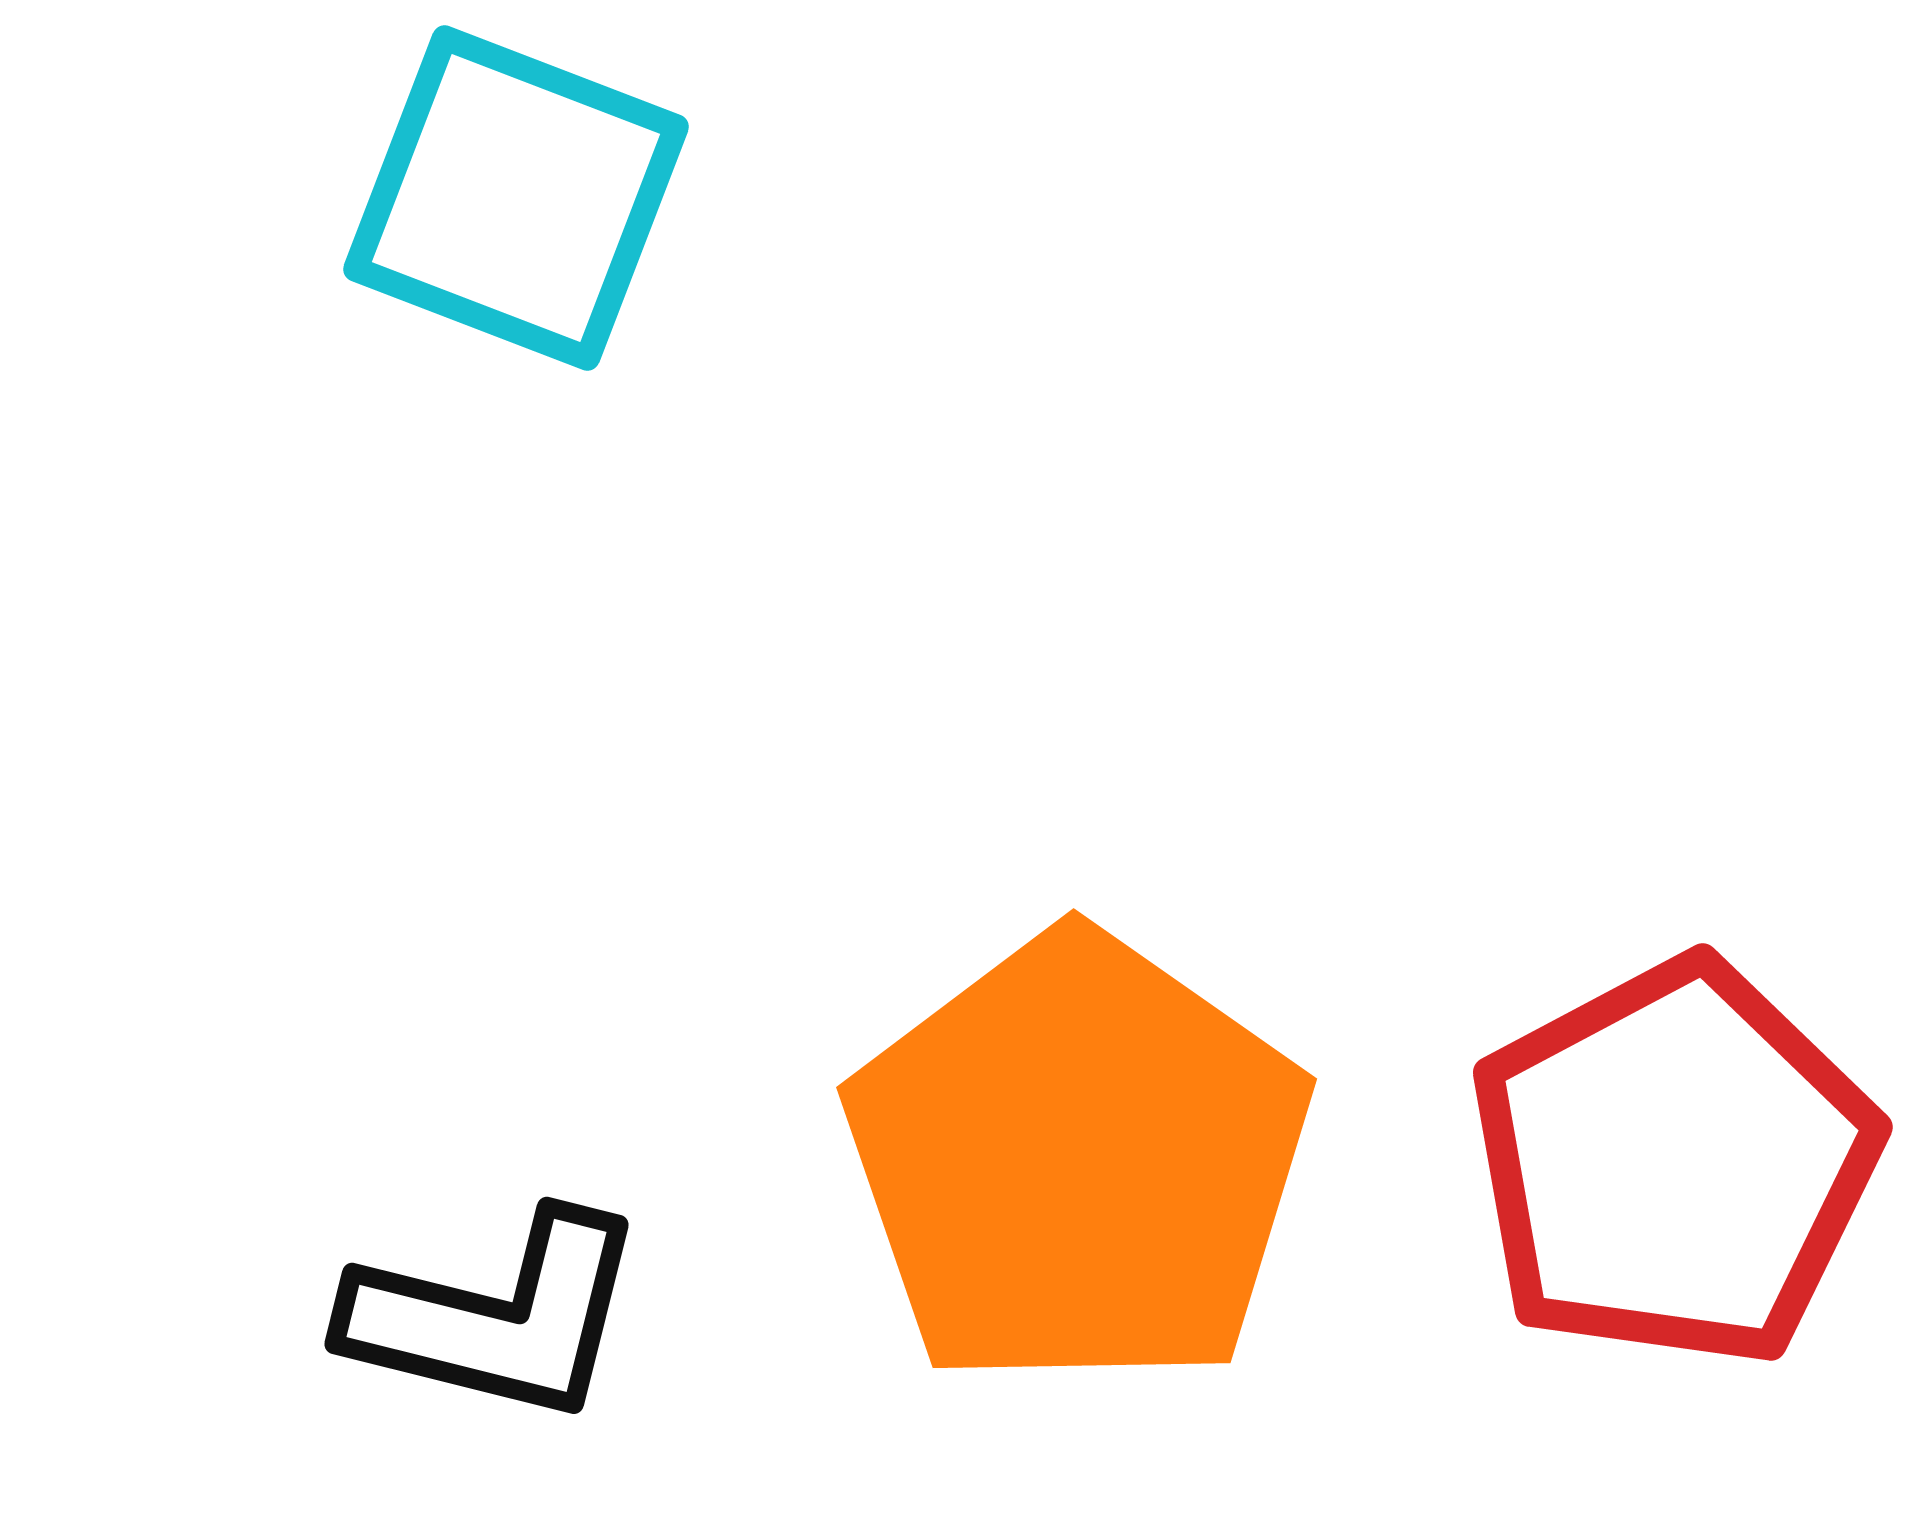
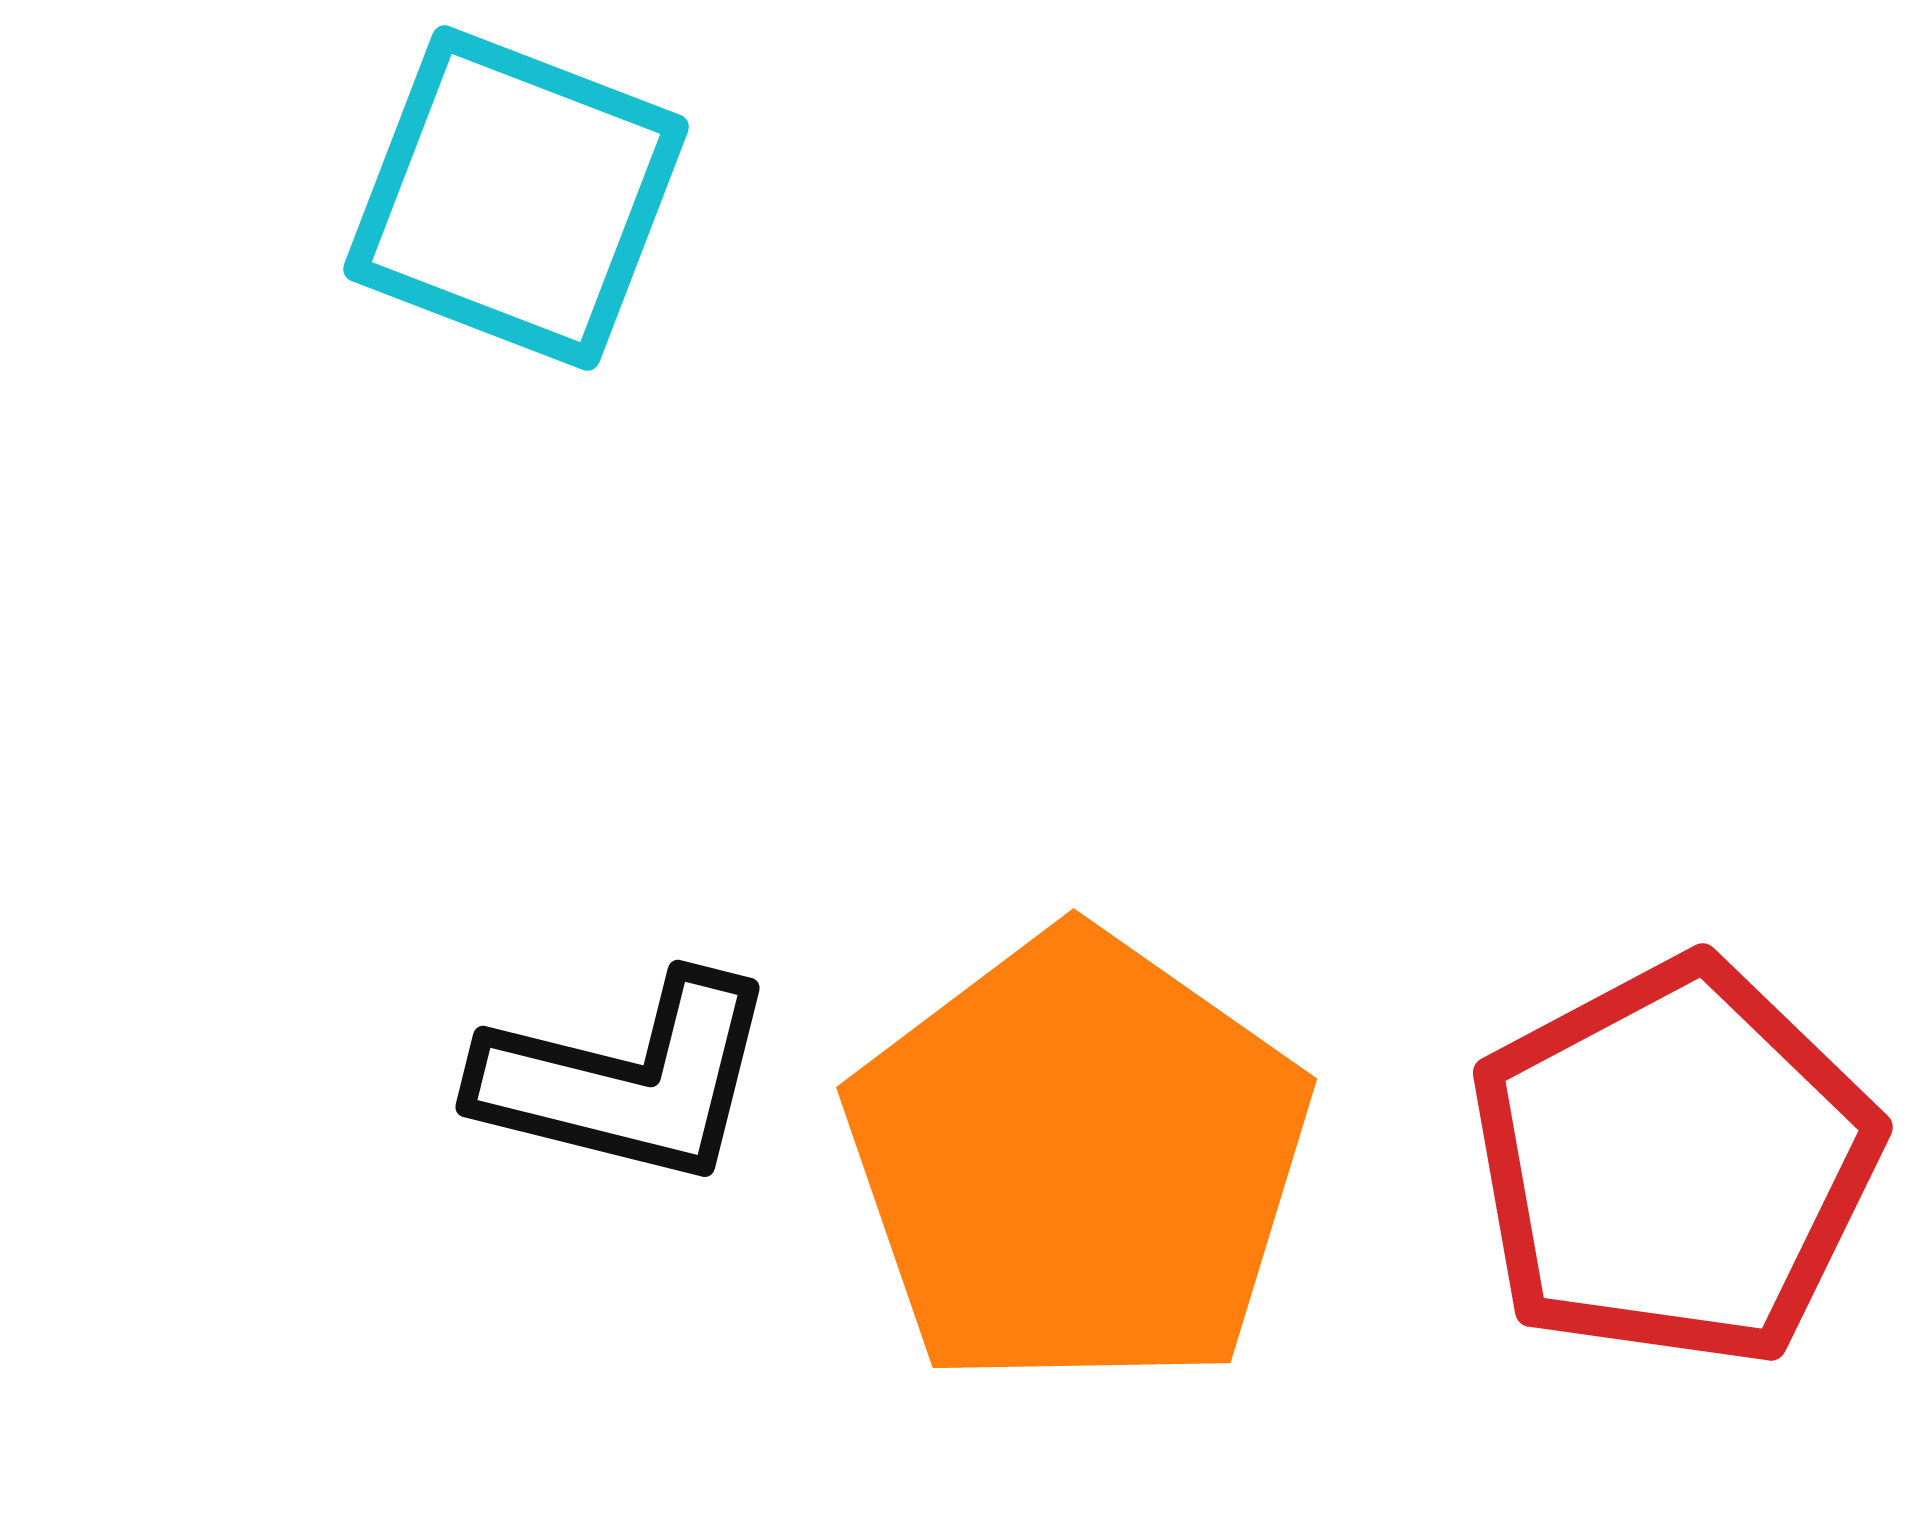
black L-shape: moved 131 px right, 237 px up
